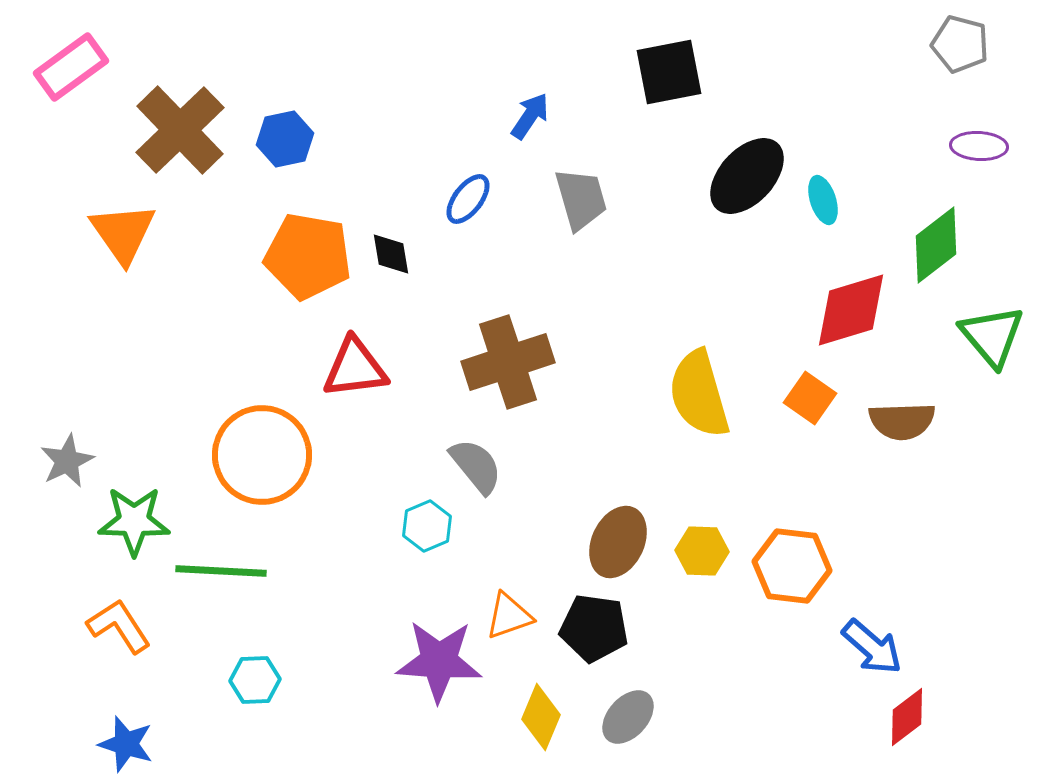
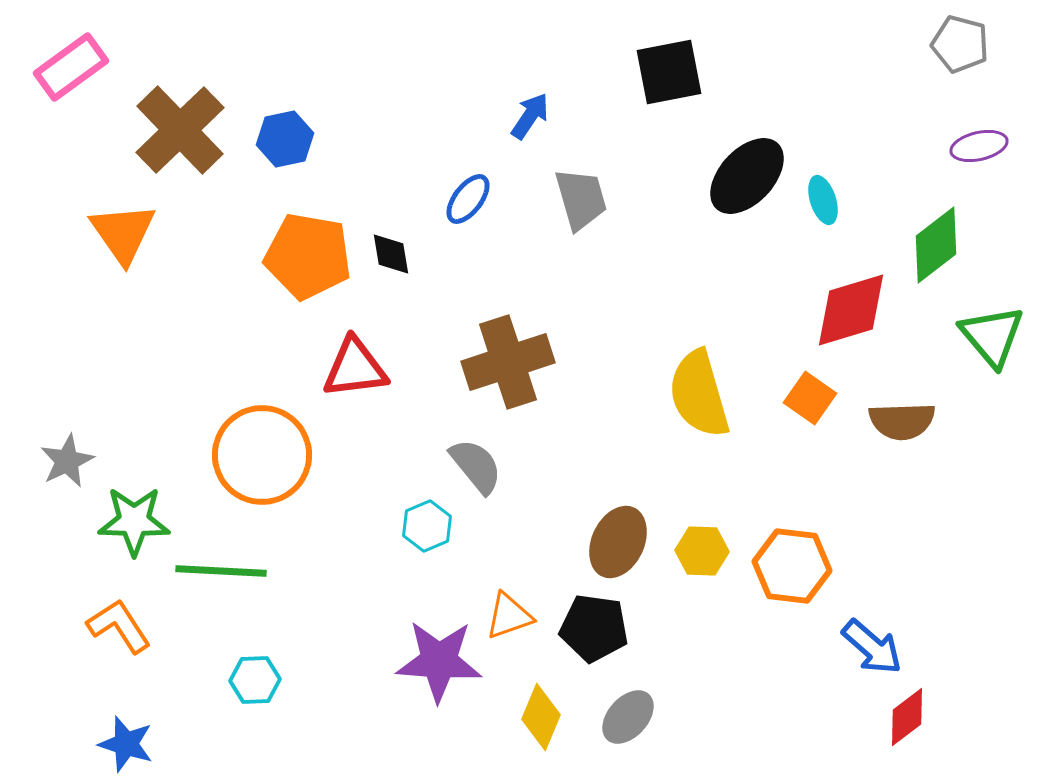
purple ellipse at (979, 146): rotated 16 degrees counterclockwise
